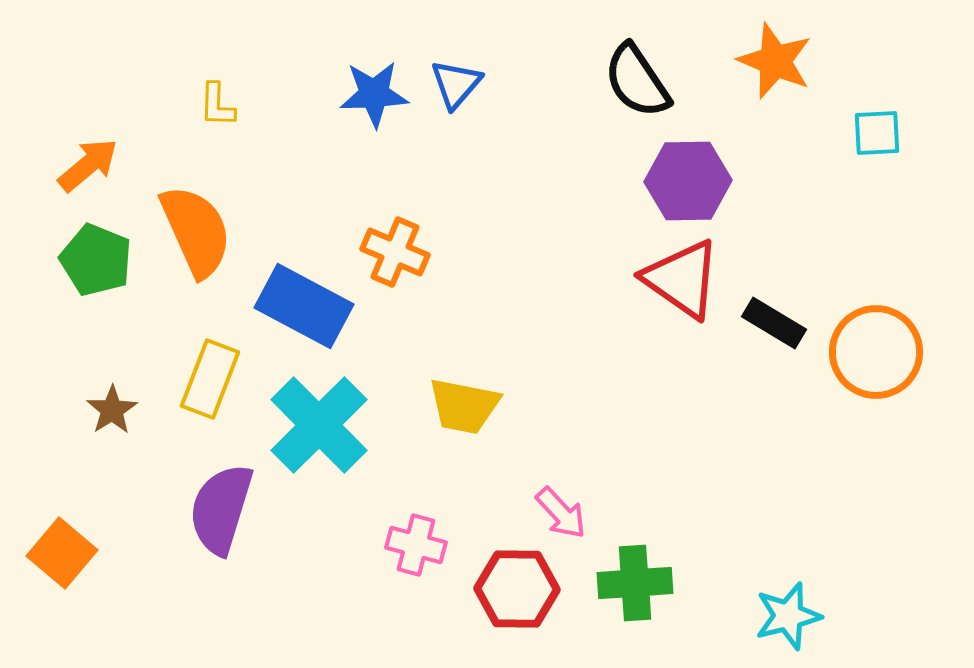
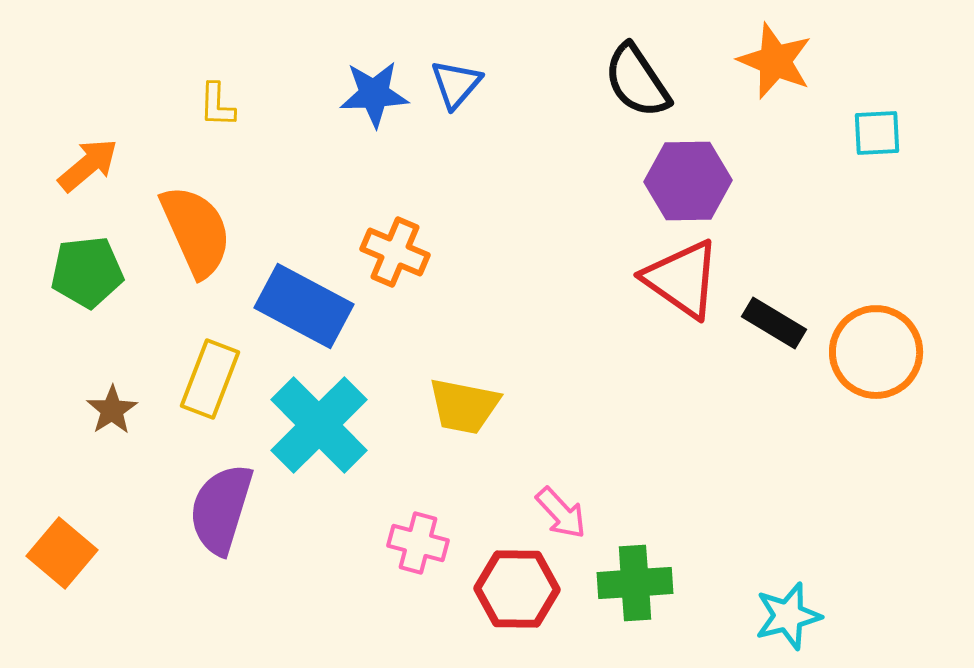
green pentagon: moved 9 px left, 12 px down; rotated 28 degrees counterclockwise
pink cross: moved 2 px right, 2 px up
